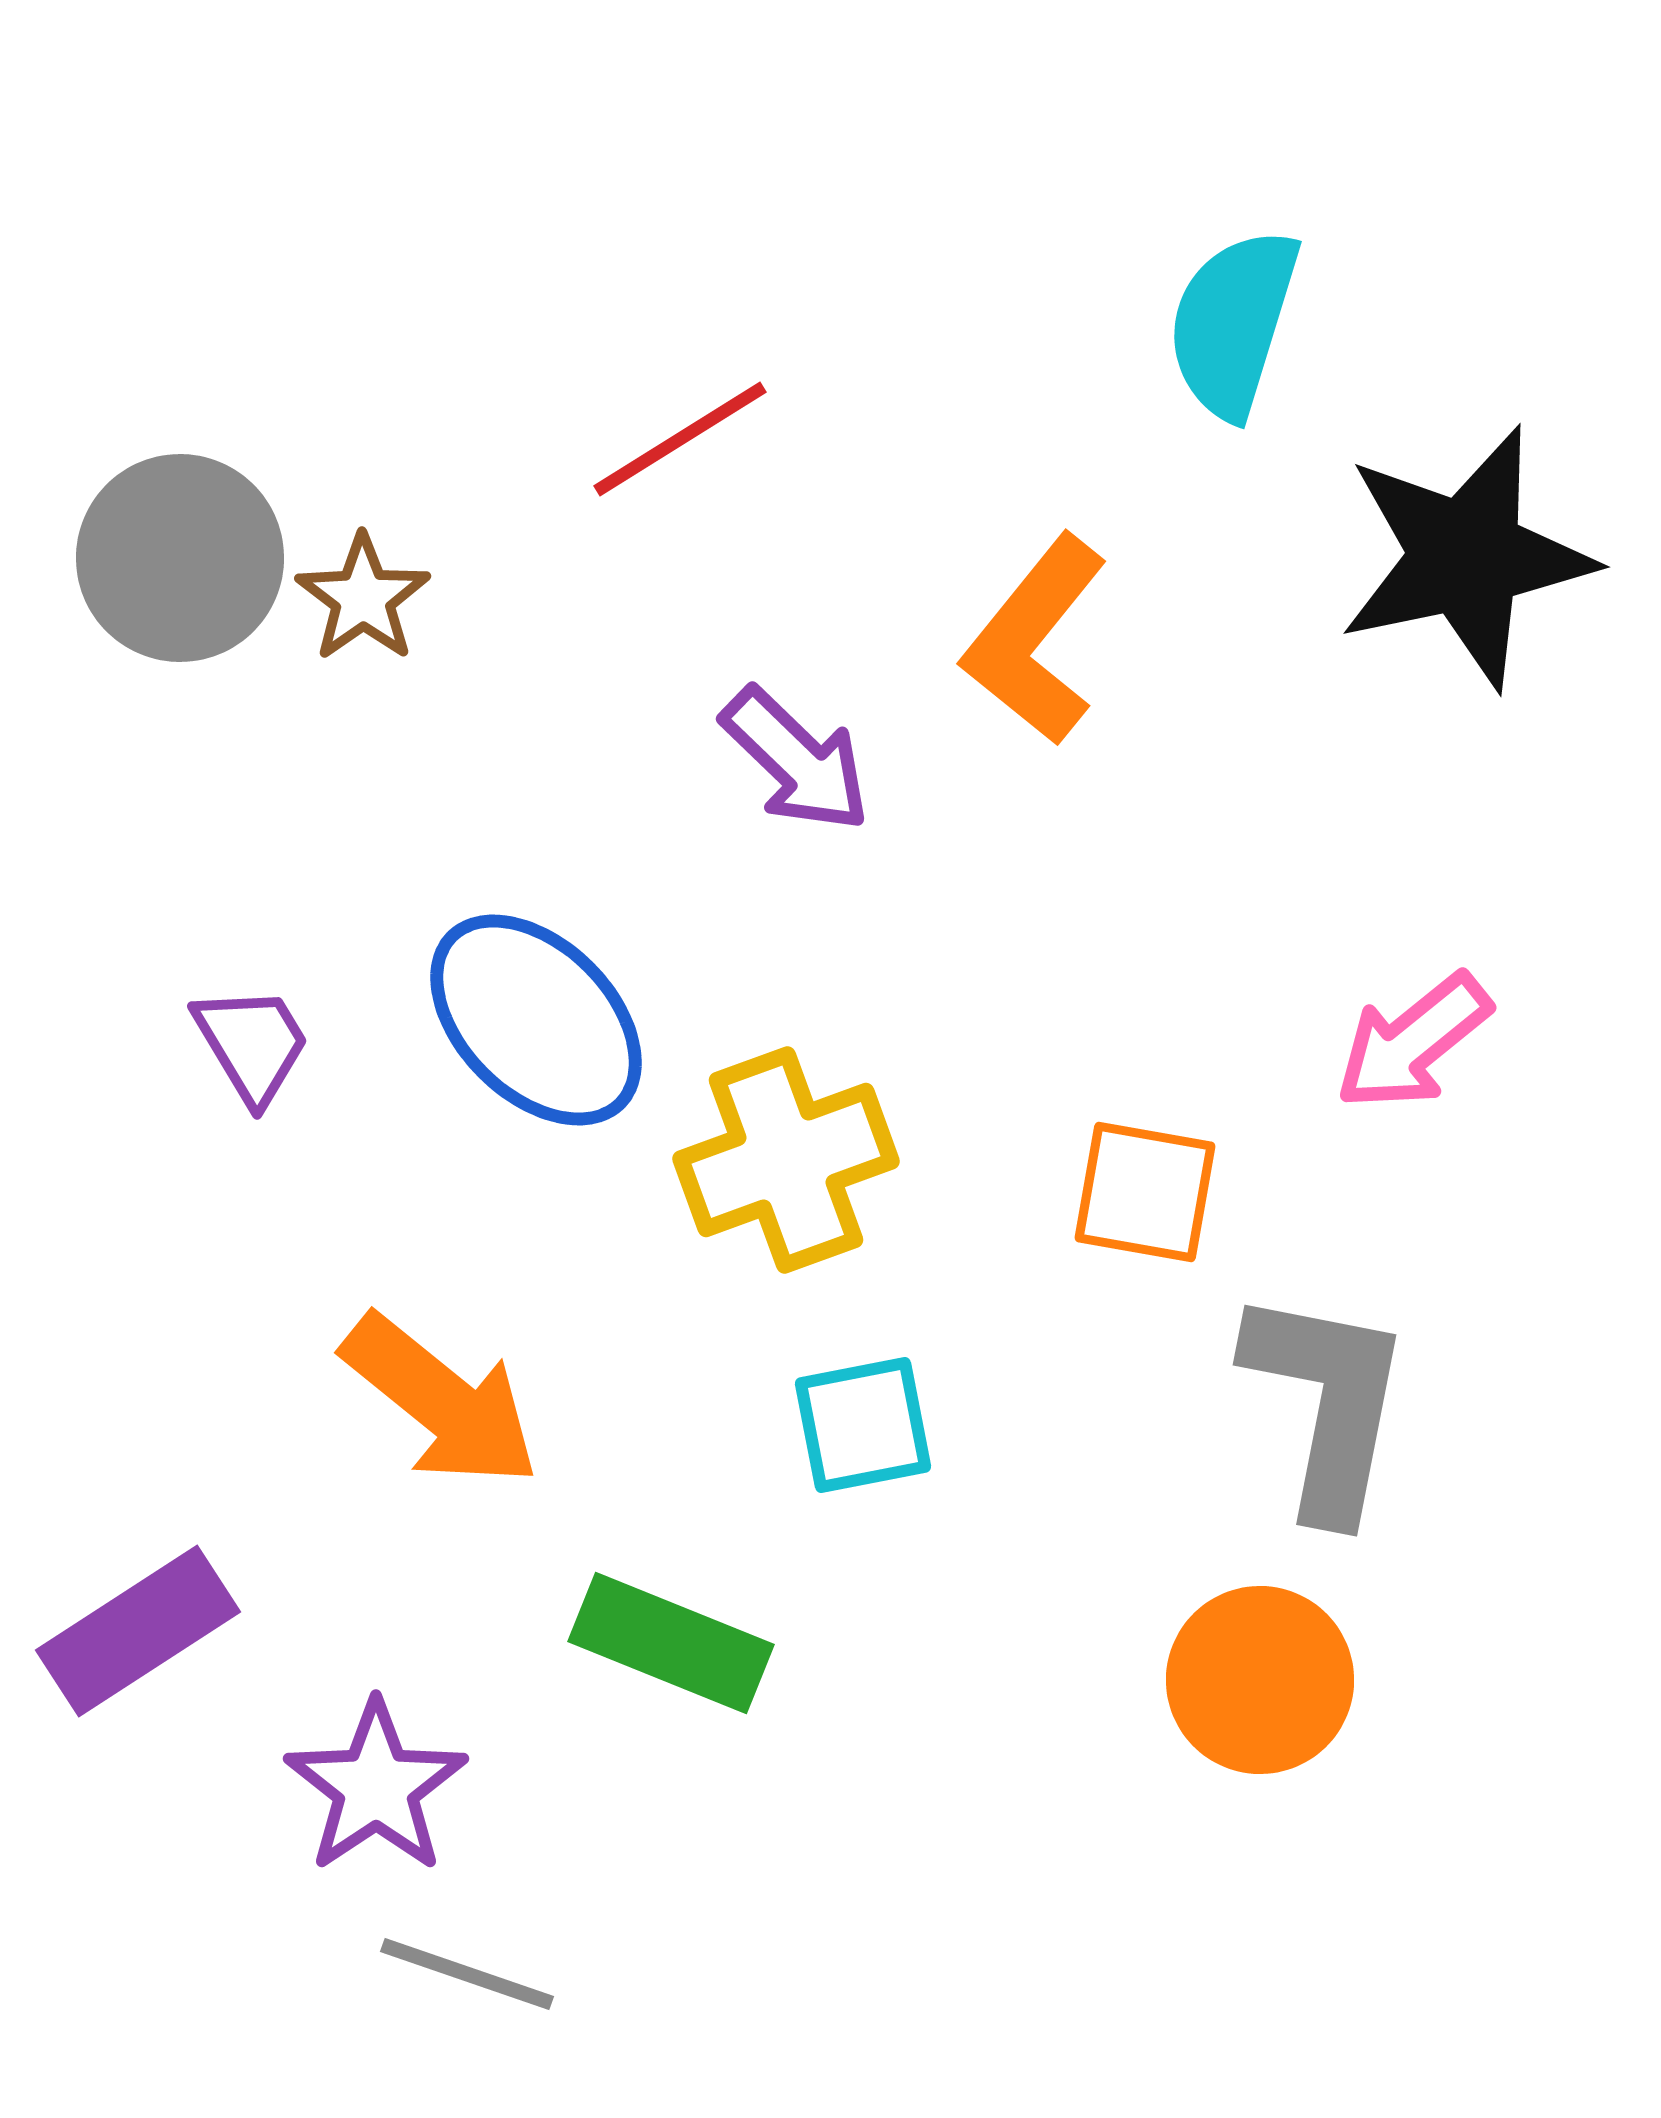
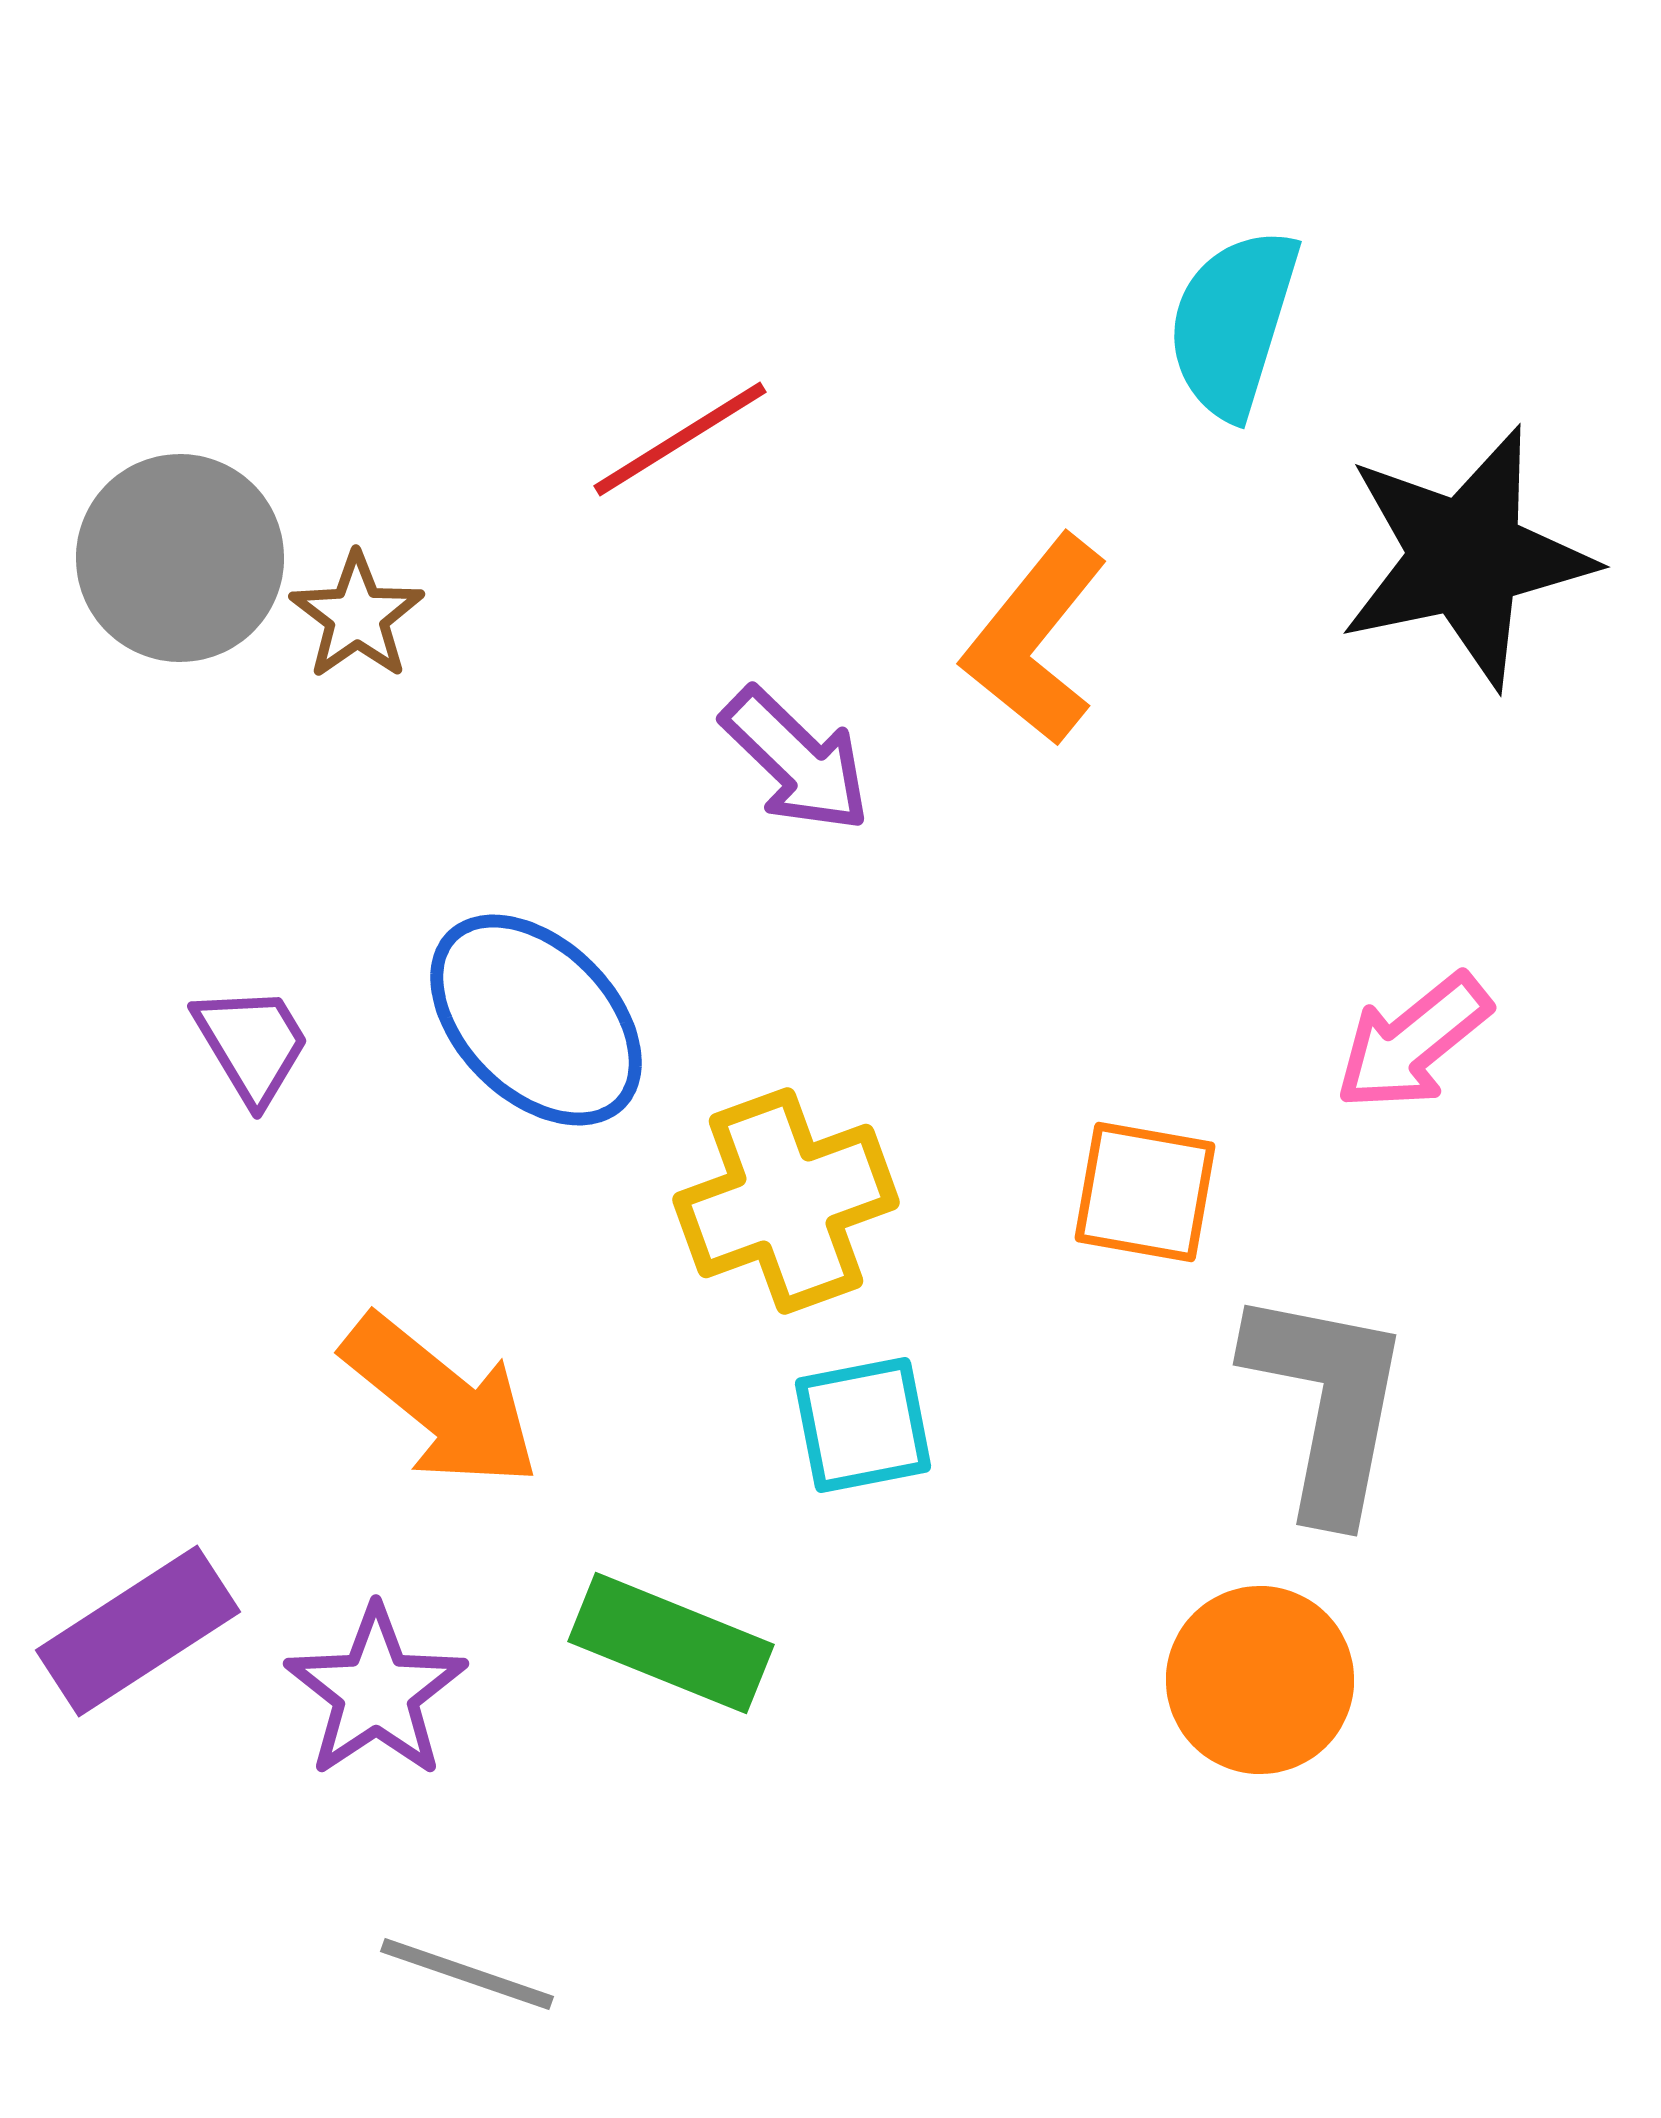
brown star: moved 6 px left, 18 px down
yellow cross: moved 41 px down
purple star: moved 95 px up
